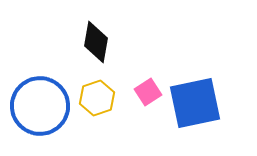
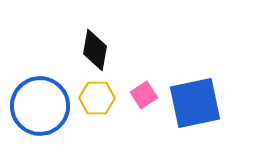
black diamond: moved 1 px left, 8 px down
pink square: moved 4 px left, 3 px down
yellow hexagon: rotated 20 degrees clockwise
